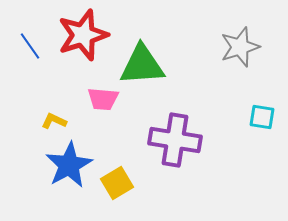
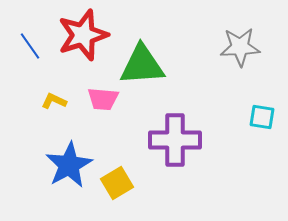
gray star: rotated 15 degrees clockwise
yellow L-shape: moved 20 px up
purple cross: rotated 9 degrees counterclockwise
